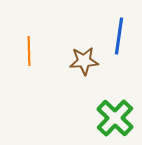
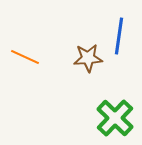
orange line: moved 4 px left, 6 px down; rotated 64 degrees counterclockwise
brown star: moved 4 px right, 3 px up
